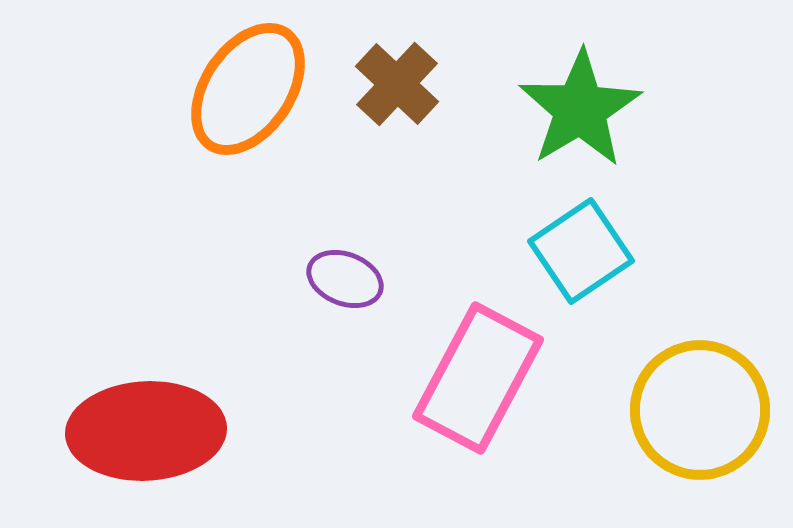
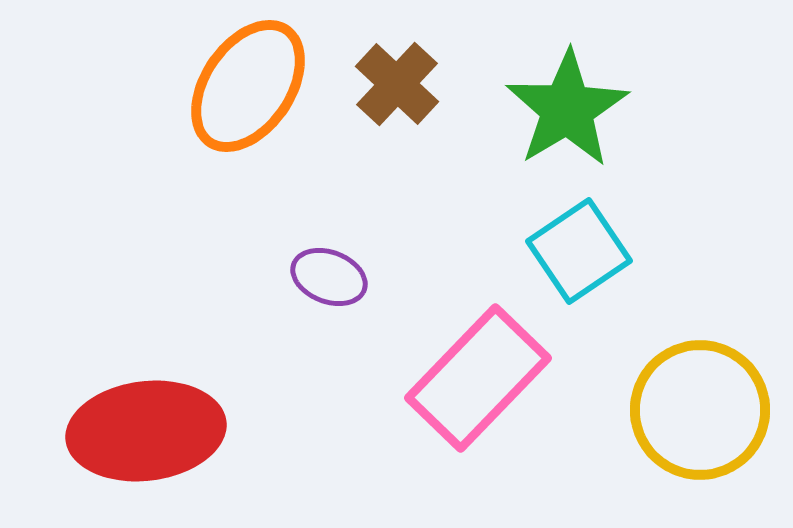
orange ellipse: moved 3 px up
green star: moved 13 px left
cyan square: moved 2 px left
purple ellipse: moved 16 px left, 2 px up
pink rectangle: rotated 16 degrees clockwise
red ellipse: rotated 4 degrees counterclockwise
